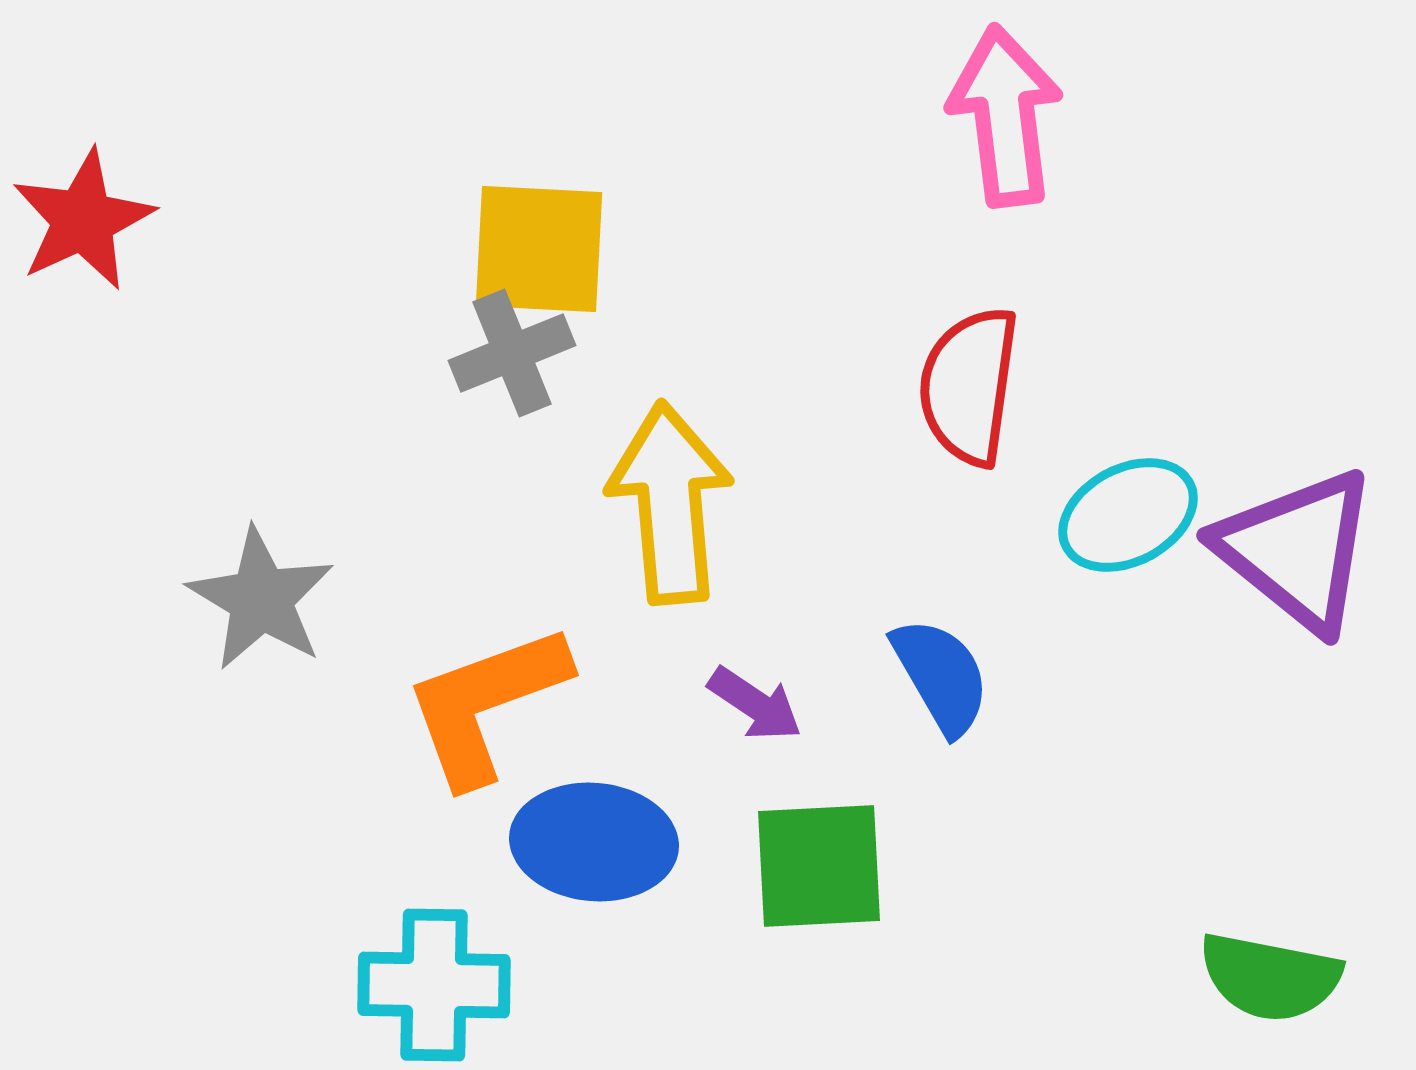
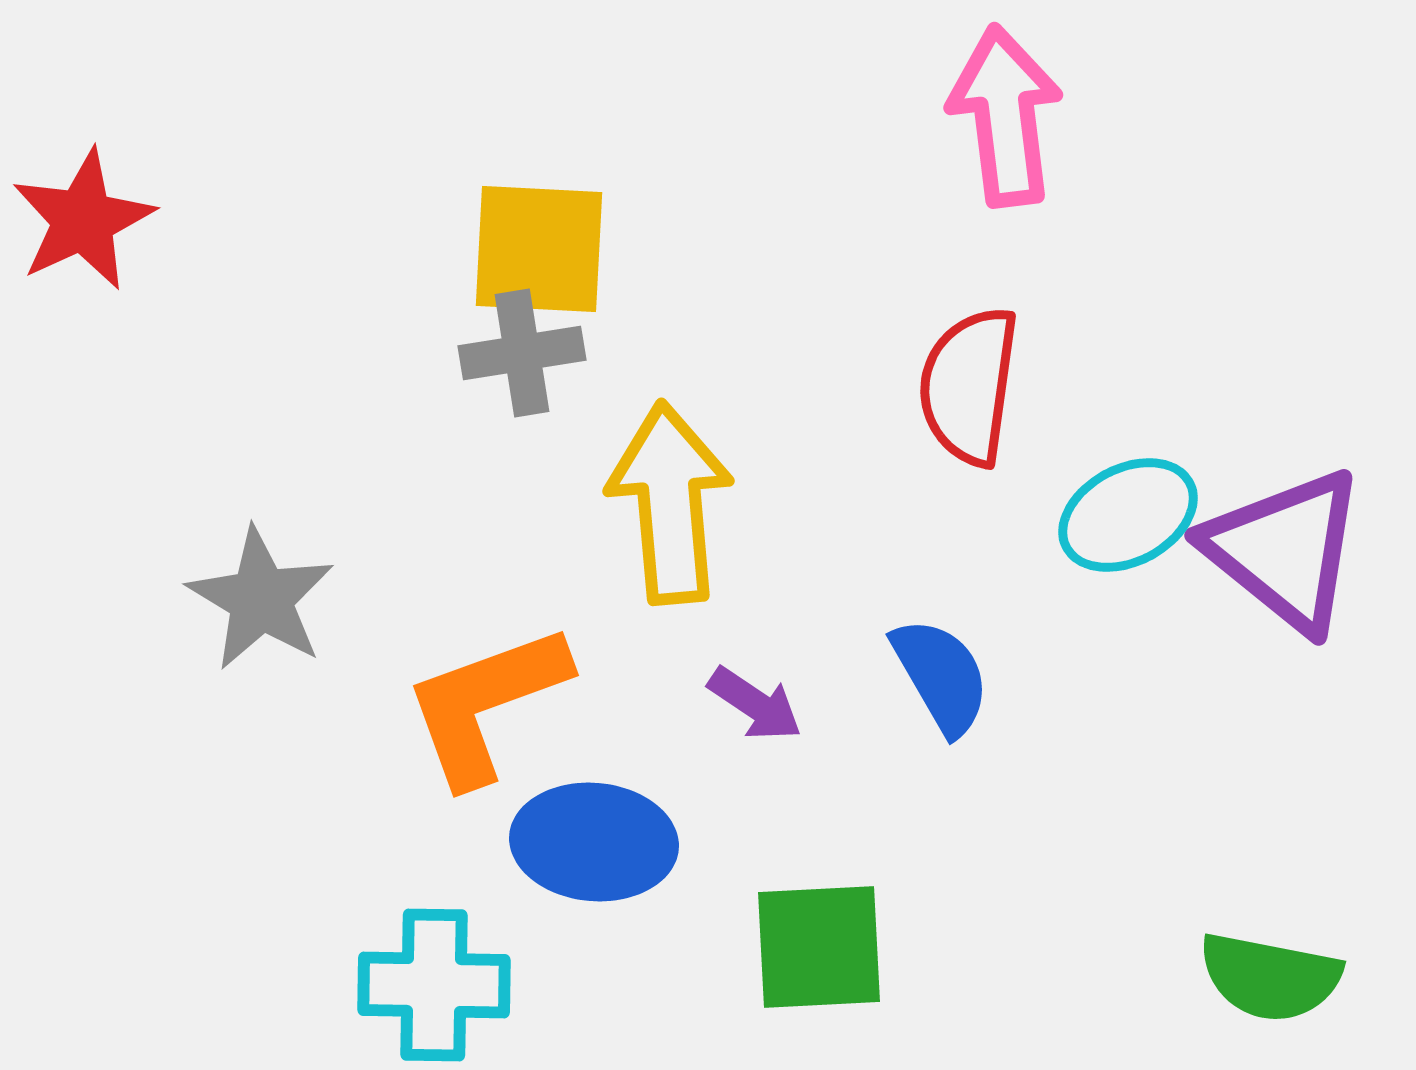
gray cross: moved 10 px right; rotated 13 degrees clockwise
purple triangle: moved 12 px left
green square: moved 81 px down
